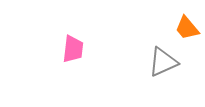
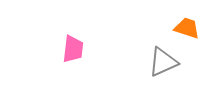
orange trapezoid: rotated 148 degrees clockwise
